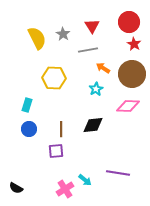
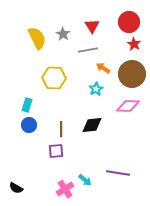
black diamond: moved 1 px left
blue circle: moved 4 px up
